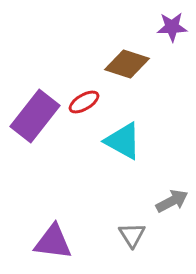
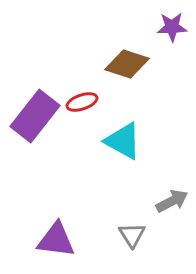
red ellipse: moved 2 px left; rotated 12 degrees clockwise
purple triangle: moved 3 px right, 2 px up
